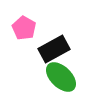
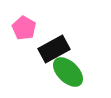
green ellipse: moved 7 px right, 5 px up
